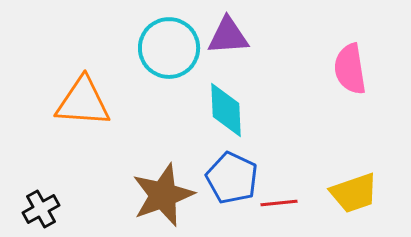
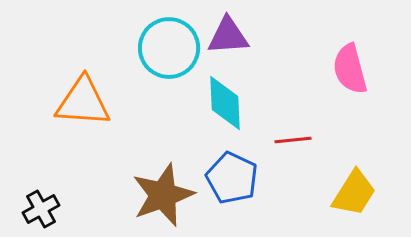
pink semicircle: rotated 6 degrees counterclockwise
cyan diamond: moved 1 px left, 7 px up
yellow trapezoid: rotated 39 degrees counterclockwise
red line: moved 14 px right, 63 px up
